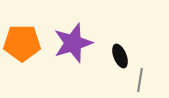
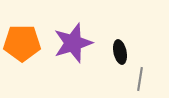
black ellipse: moved 4 px up; rotated 10 degrees clockwise
gray line: moved 1 px up
